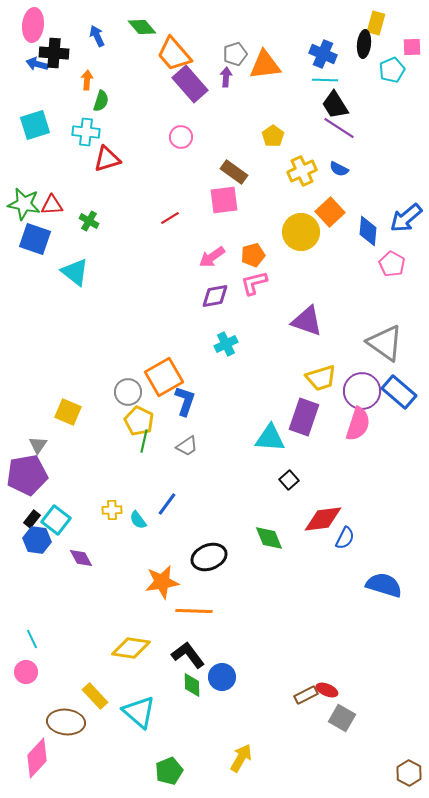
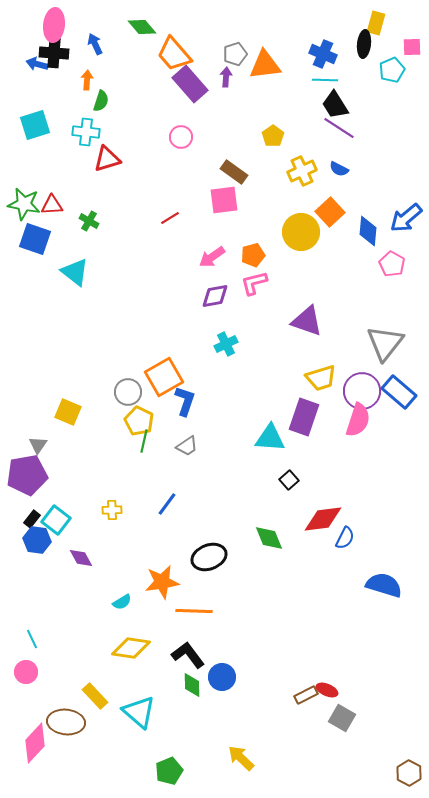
pink ellipse at (33, 25): moved 21 px right
blue arrow at (97, 36): moved 2 px left, 8 px down
gray triangle at (385, 343): rotated 33 degrees clockwise
pink semicircle at (358, 424): moved 4 px up
cyan semicircle at (138, 520): moved 16 px left, 82 px down; rotated 84 degrees counterclockwise
pink diamond at (37, 758): moved 2 px left, 15 px up
yellow arrow at (241, 758): rotated 76 degrees counterclockwise
